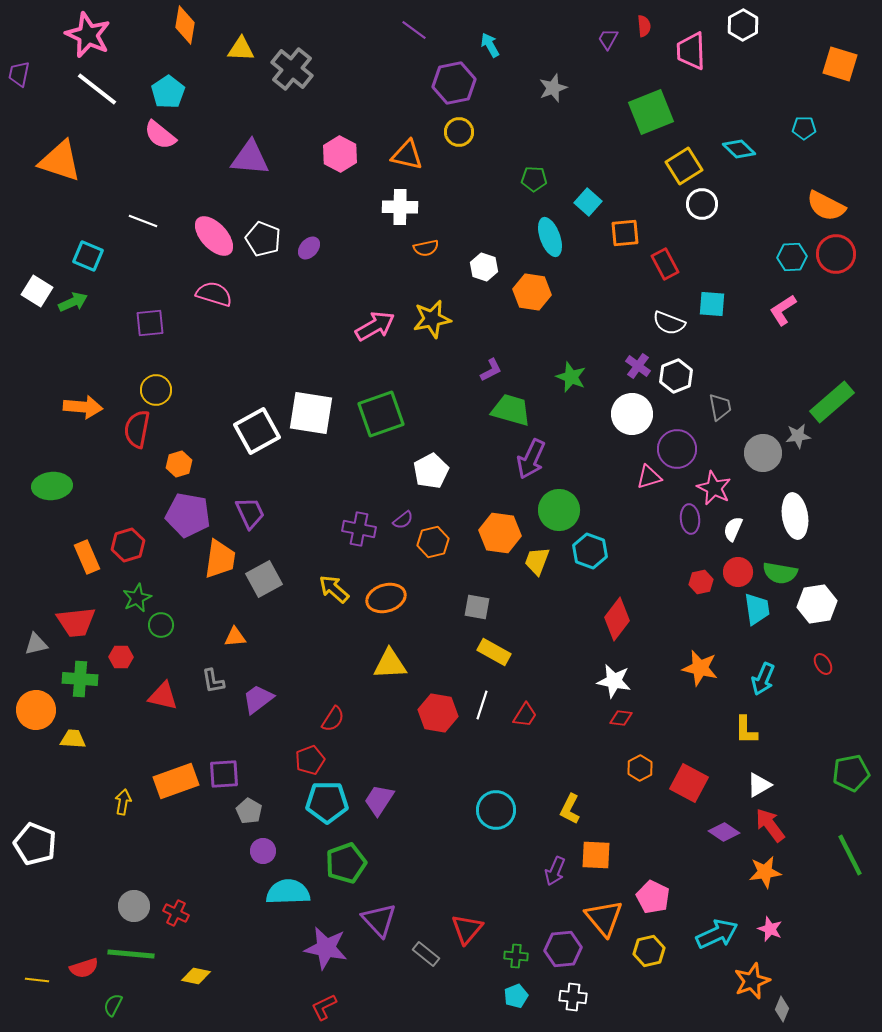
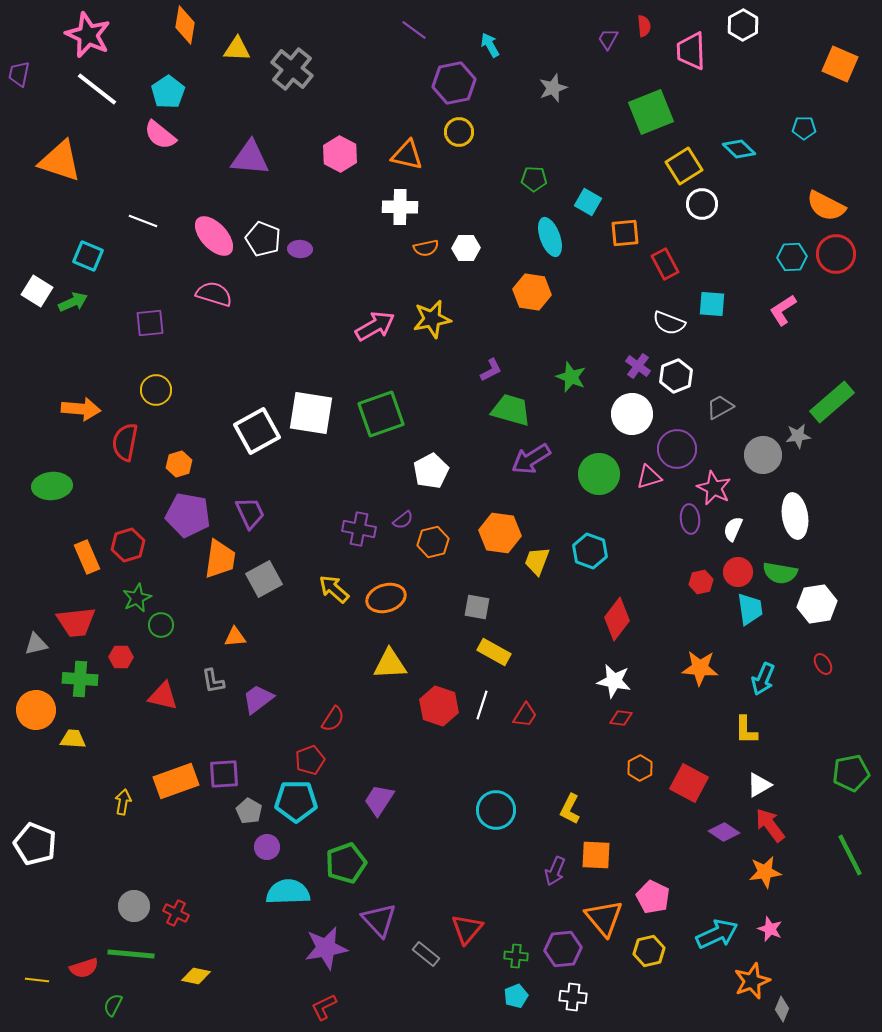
yellow triangle at (241, 49): moved 4 px left
orange square at (840, 64): rotated 6 degrees clockwise
cyan square at (588, 202): rotated 12 degrees counterclockwise
purple ellipse at (309, 248): moved 9 px left, 1 px down; rotated 50 degrees clockwise
white hexagon at (484, 267): moved 18 px left, 19 px up; rotated 20 degrees counterclockwise
orange arrow at (83, 407): moved 2 px left, 2 px down
gray trapezoid at (720, 407): rotated 108 degrees counterclockwise
red semicircle at (137, 429): moved 12 px left, 13 px down
gray circle at (763, 453): moved 2 px down
purple arrow at (531, 459): rotated 33 degrees clockwise
green circle at (559, 510): moved 40 px right, 36 px up
cyan trapezoid at (757, 609): moved 7 px left
orange star at (700, 668): rotated 9 degrees counterclockwise
red hexagon at (438, 713): moved 1 px right, 7 px up; rotated 9 degrees clockwise
cyan pentagon at (327, 802): moved 31 px left, 1 px up
purple circle at (263, 851): moved 4 px right, 4 px up
purple star at (326, 948): rotated 21 degrees counterclockwise
